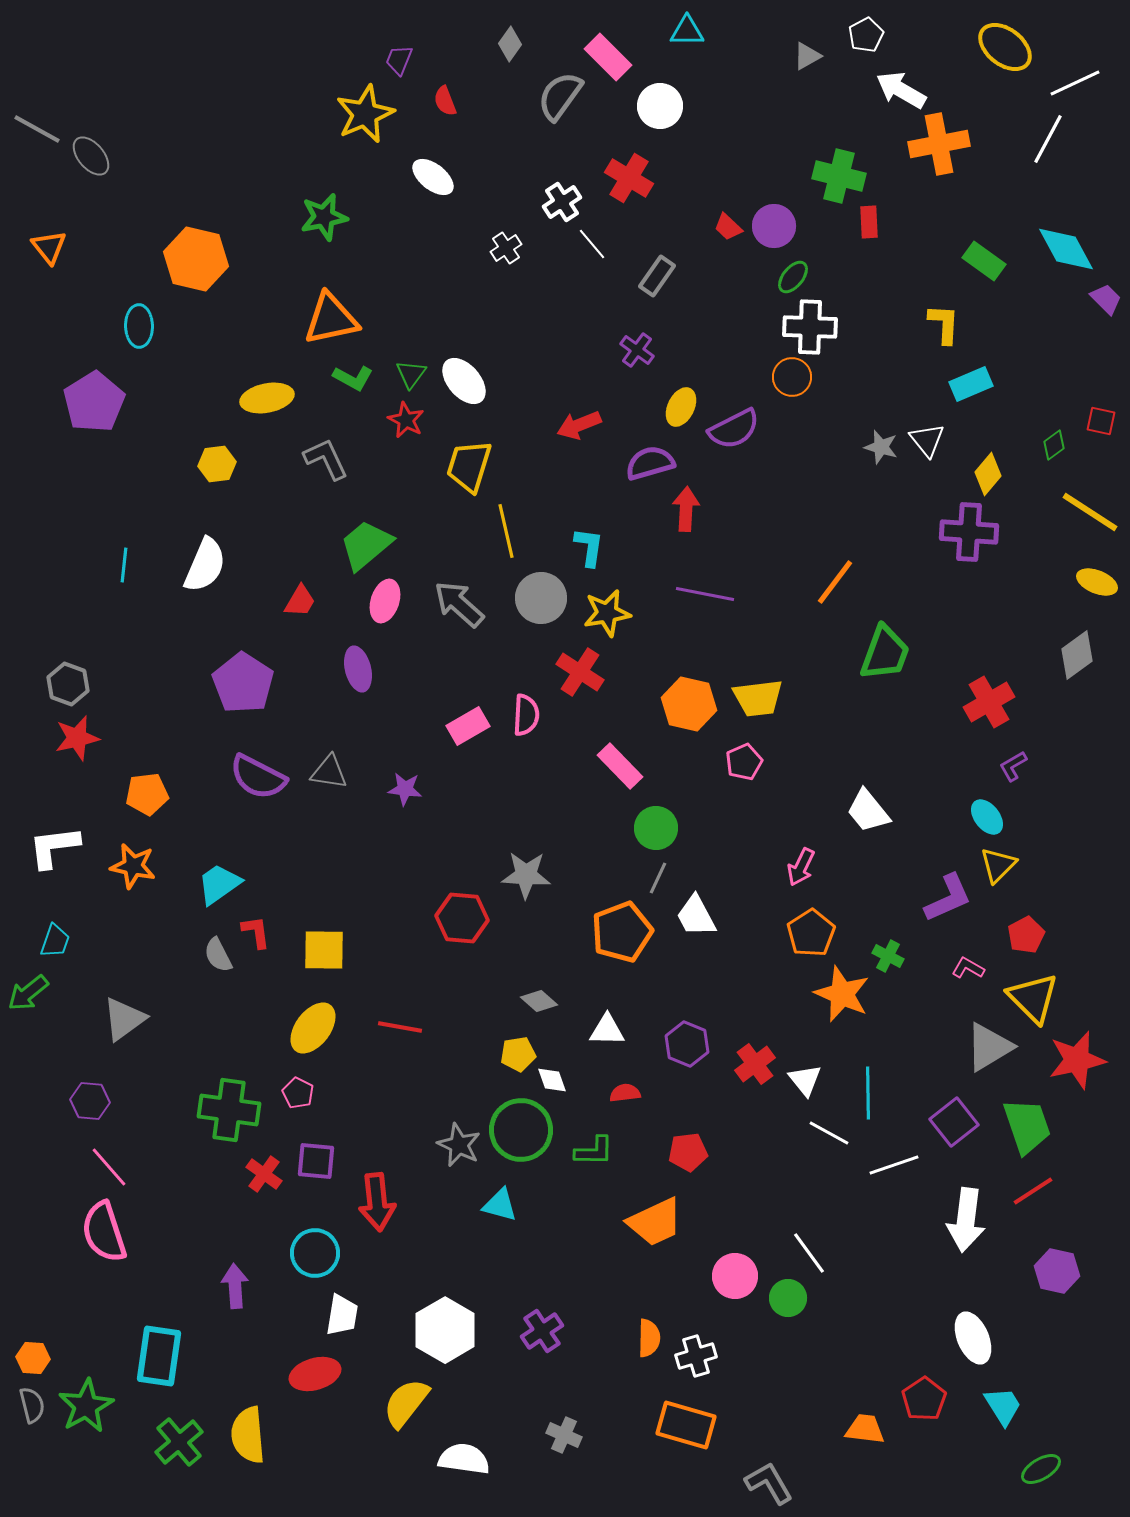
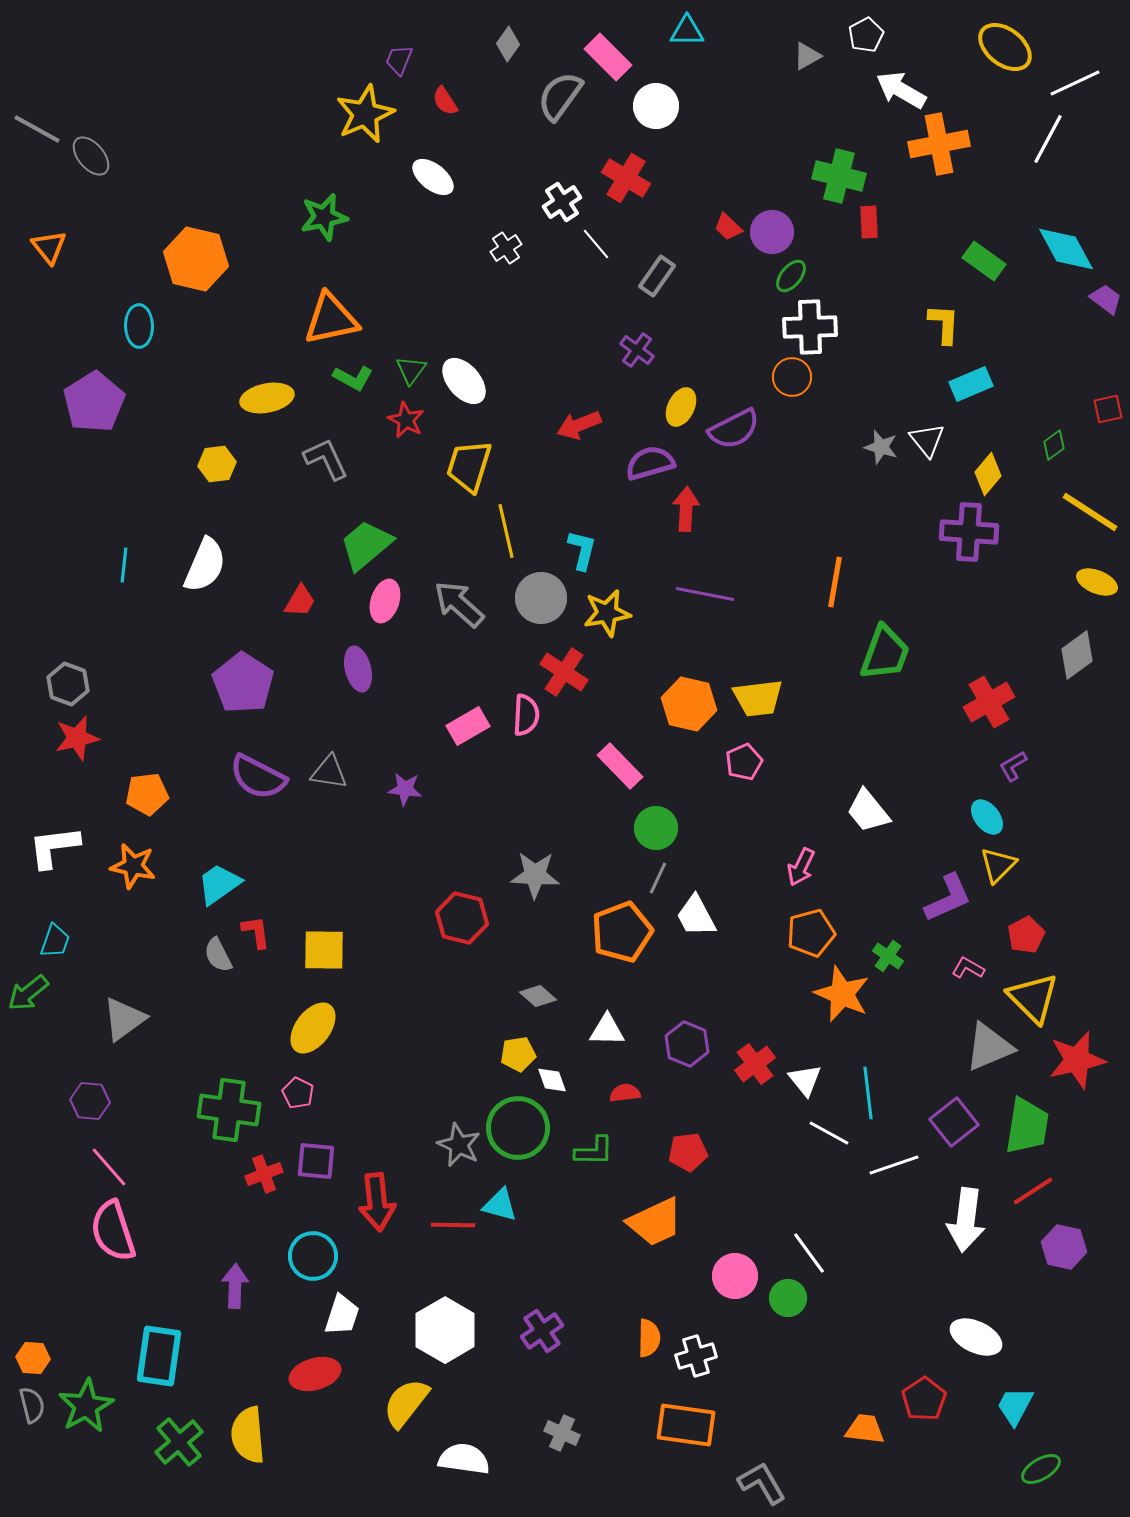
gray diamond at (510, 44): moved 2 px left
red semicircle at (445, 101): rotated 12 degrees counterclockwise
white circle at (660, 106): moved 4 px left
red cross at (629, 178): moved 3 px left
purple circle at (774, 226): moved 2 px left, 6 px down
white line at (592, 244): moved 4 px right
green ellipse at (793, 277): moved 2 px left, 1 px up
purple trapezoid at (1106, 299): rotated 8 degrees counterclockwise
white cross at (810, 327): rotated 4 degrees counterclockwise
green triangle at (411, 374): moved 4 px up
red square at (1101, 421): moved 7 px right, 12 px up; rotated 24 degrees counterclockwise
cyan L-shape at (589, 547): moved 7 px left, 3 px down; rotated 6 degrees clockwise
orange line at (835, 582): rotated 27 degrees counterclockwise
red cross at (580, 672): moved 16 px left
gray star at (526, 875): moved 9 px right
red hexagon at (462, 918): rotated 9 degrees clockwise
orange pentagon at (811, 933): rotated 18 degrees clockwise
green cross at (888, 956): rotated 8 degrees clockwise
gray diamond at (539, 1001): moved 1 px left, 5 px up
red line at (400, 1027): moved 53 px right, 198 px down; rotated 9 degrees counterclockwise
gray triangle at (989, 1047): rotated 8 degrees clockwise
cyan line at (868, 1093): rotated 6 degrees counterclockwise
green trapezoid at (1027, 1126): rotated 28 degrees clockwise
green circle at (521, 1130): moved 3 px left, 2 px up
red cross at (264, 1174): rotated 33 degrees clockwise
pink semicircle at (104, 1232): moved 9 px right, 1 px up
cyan circle at (315, 1253): moved 2 px left, 3 px down
purple hexagon at (1057, 1271): moved 7 px right, 24 px up
purple arrow at (235, 1286): rotated 6 degrees clockwise
white trapezoid at (342, 1315): rotated 9 degrees clockwise
white ellipse at (973, 1338): moved 3 px right, 1 px up; rotated 42 degrees counterclockwise
cyan trapezoid at (1003, 1406): moved 12 px right; rotated 120 degrees counterclockwise
orange rectangle at (686, 1425): rotated 8 degrees counterclockwise
gray cross at (564, 1435): moved 2 px left, 2 px up
gray L-shape at (769, 1483): moved 7 px left
